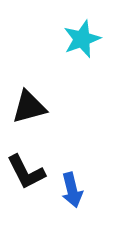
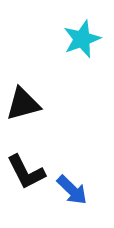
black triangle: moved 6 px left, 3 px up
blue arrow: rotated 32 degrees counterclockwise
